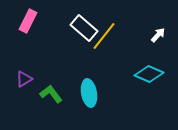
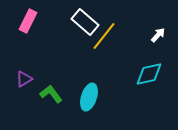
white rectangle: moved 1 px right, 6 px up
cyan diamond: rotated 36 degrees counterclockwise
cyan ellipse: moved 4 px down; rotated 28 degrees clockwise
